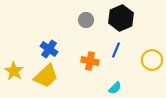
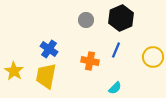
yellow circle: moved 1 px right, 3 px up
yellow trapezoid: rotated 144 degrees clockwise
